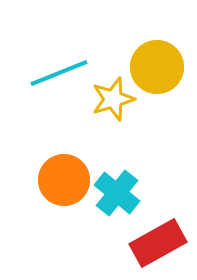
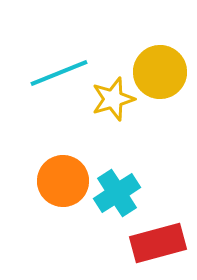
yellow circle: moved 3 px right, 5 px down
orange circle: moved 1 px left, 1 px down
cyan cross: rotated 18 degrees clockwise
red rectangle: rotated 14 degrees clockwise
